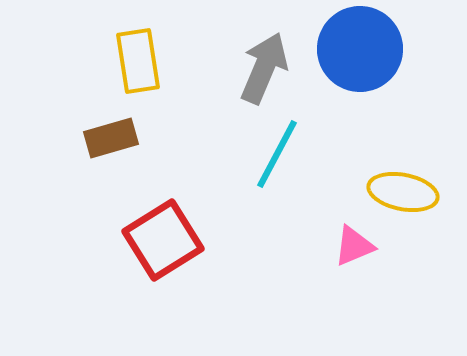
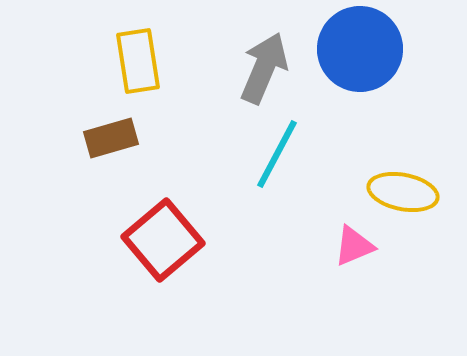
red square: rotated 8 degrees counterclockwise
